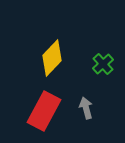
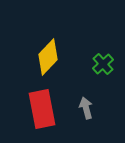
yellow diamond: moved 4 px left, 1 px up
red rectangle: moved 2 px left, 2 px up; rotated 39 degrees counterclockwise
